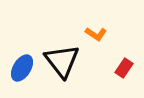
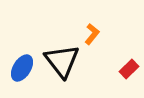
orange L-shape: moved 4 px left; rotated 85 degrees counterclockwise
red rectangle: moved 5 px right, 1 px down; rotated 12 degrees clockwise
